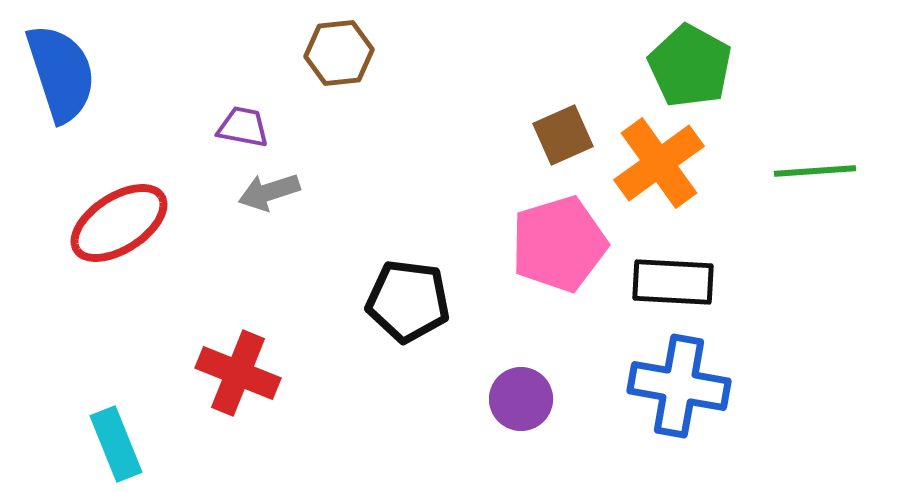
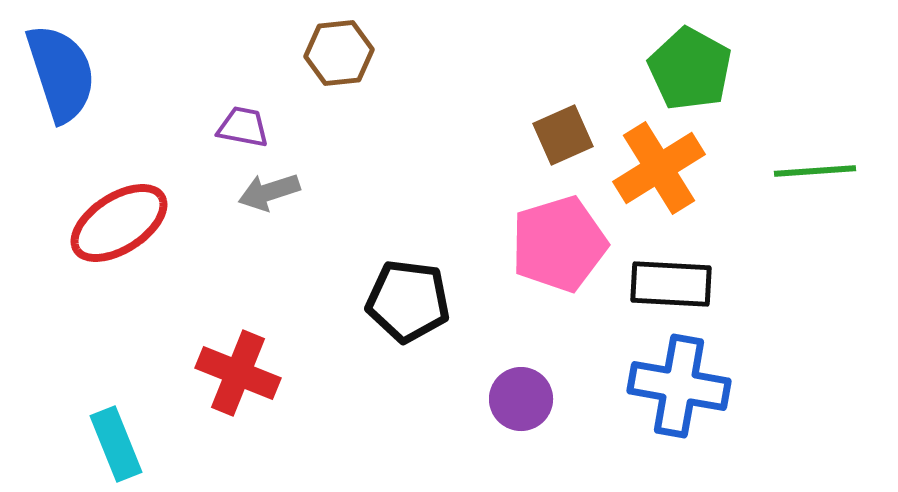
green pentagon: moved 3 px down
orange cross: moved 5 px down; rotated 4 degrees clockwise
black rectangle: moved 2 px left, 2 px down
